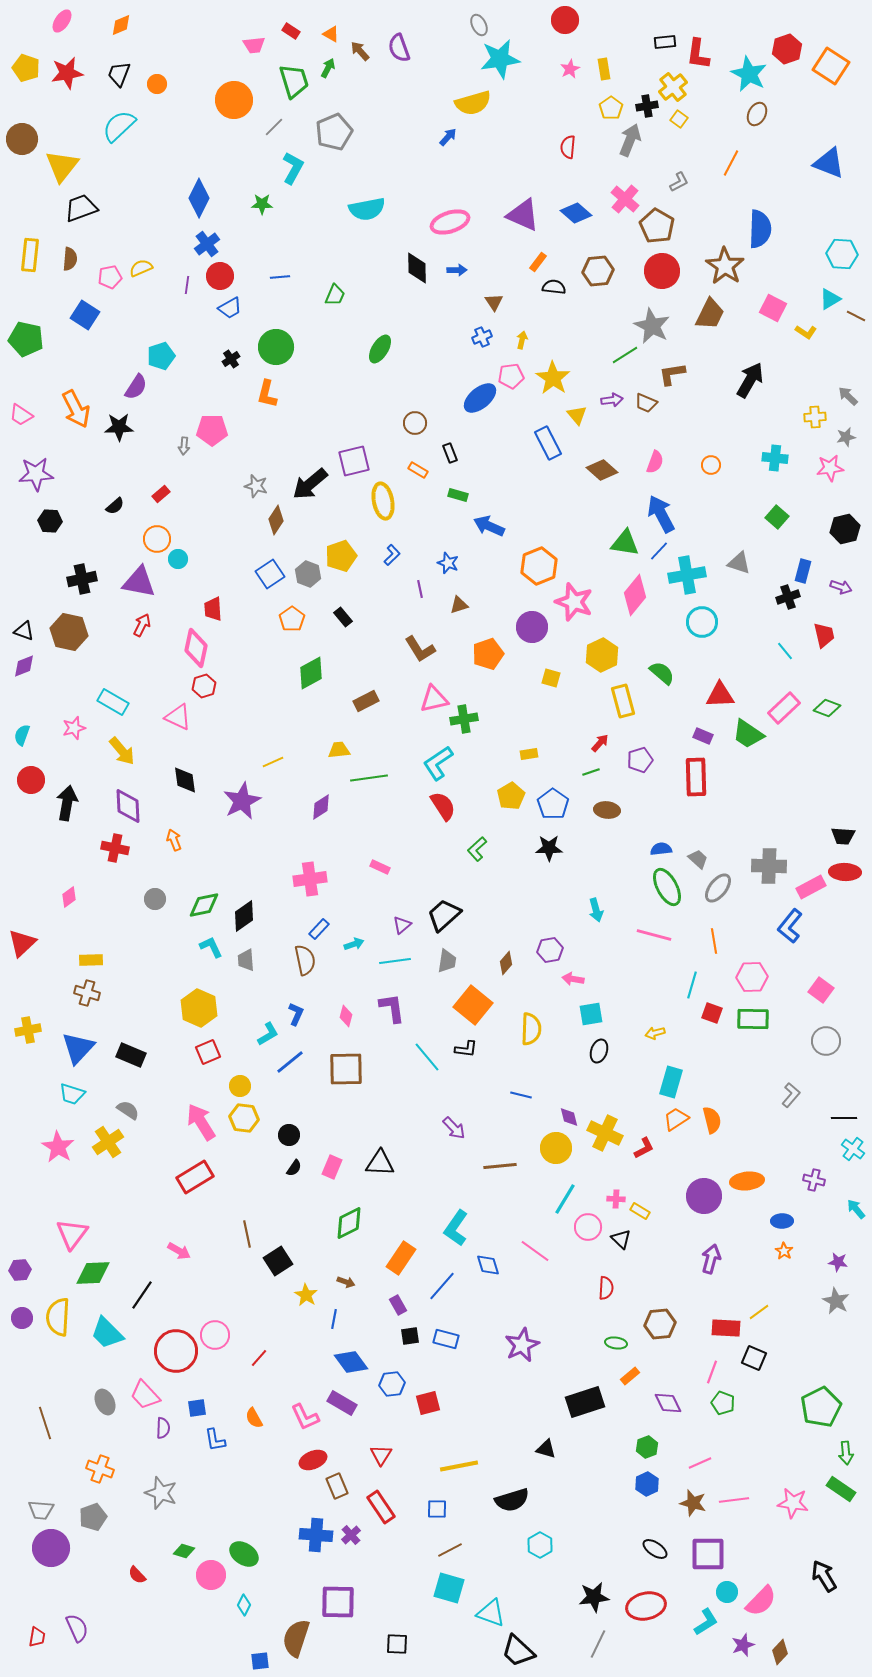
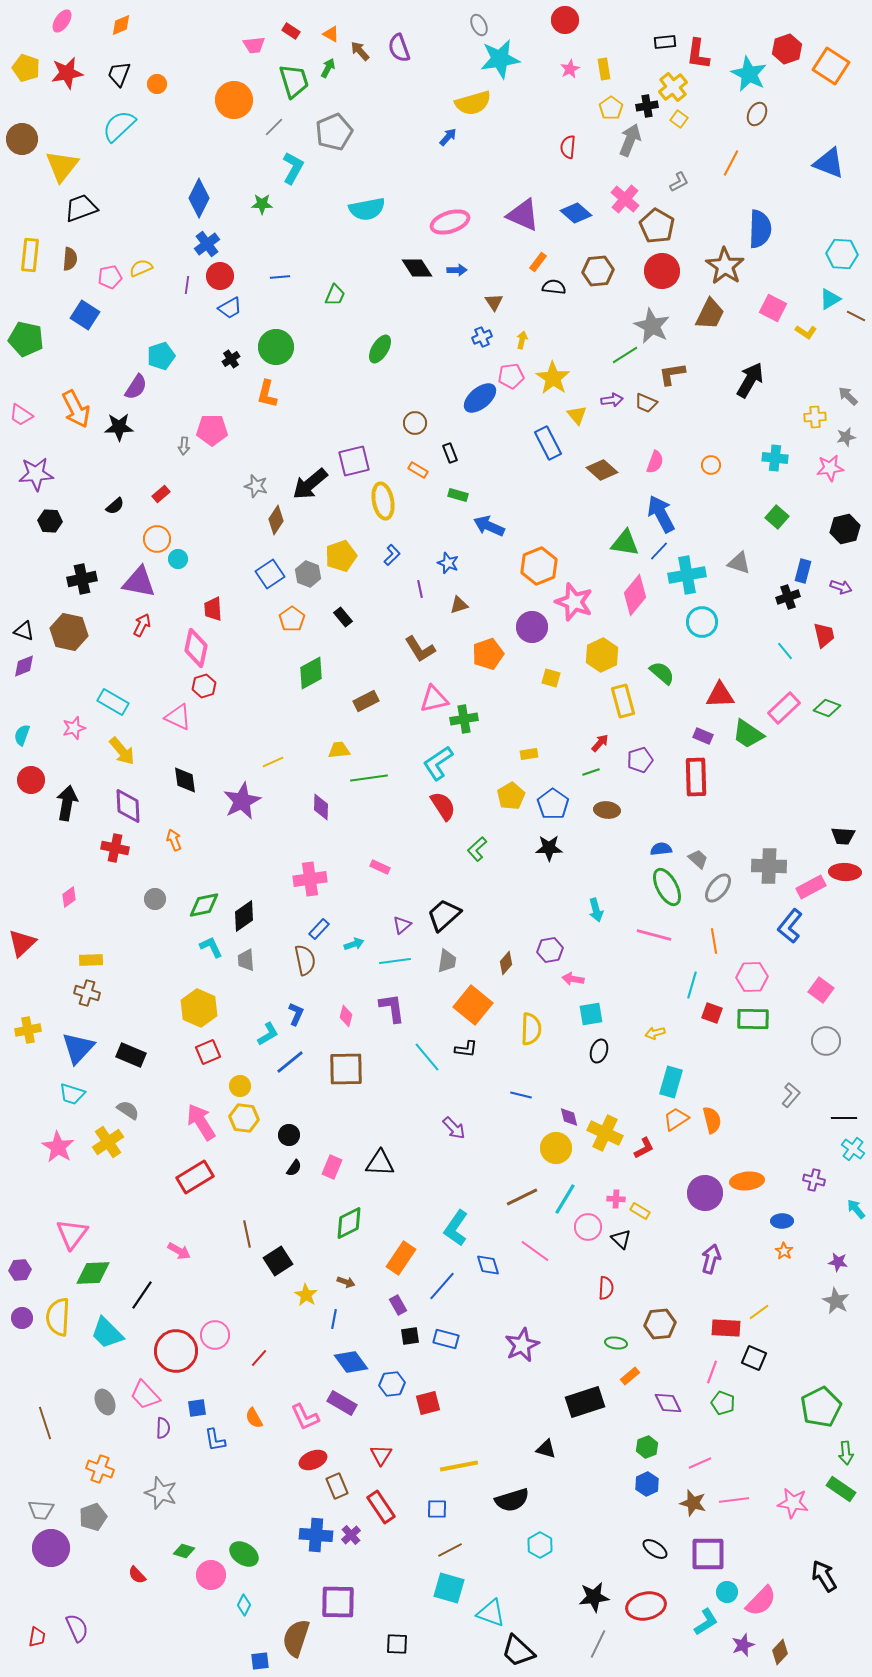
black diamond at (417, 268): rotated 32 degrees counterclockwise
purple diamond at (321, 807): rotated 56 degrees counterclockwise
brown line at (500, 1166): moved 22 px right, 31 px down; rotated 20 degrees counterclockwise
purple circle at (704, 1196): moved 1 px right, 3 px up
